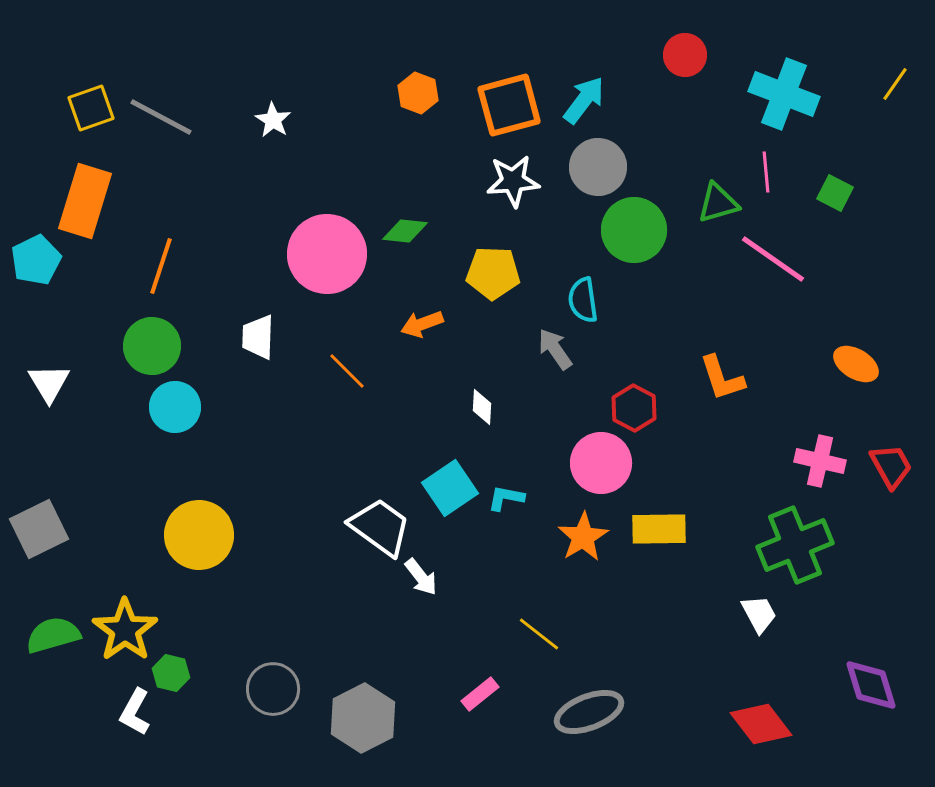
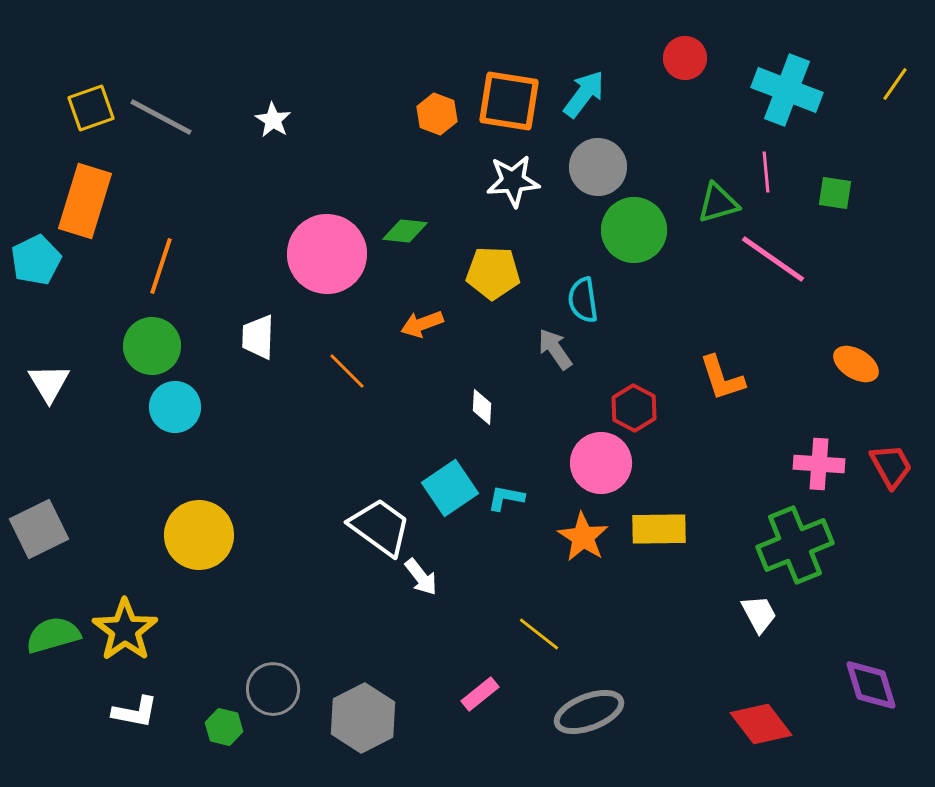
red circle at (685, 55): moved 3 px down
orange hexagon at (418, 93): moved 19 px right, 21 px down
cyan cross at (784, 94): moved 3 px right, 4 px up
cyan arrow at (584, 100): moved 6 px up
orange square at (509, 105): moved 4 px up; rotated 24 degrees clockwise
green square at (835, 193): rotated 18 degrees counterclockwise
pink cross at (820, 461): moved 1 px left, 3 px down; rotated 9 degrees counterclockwise
orange star at (583, 537): rotated 9 degrees counterclockwise
green hexagon at (171, 673): moved 53 px right, 54 px down
white L-shape at (135, 712): rotated 108 degrees counterclockwise
